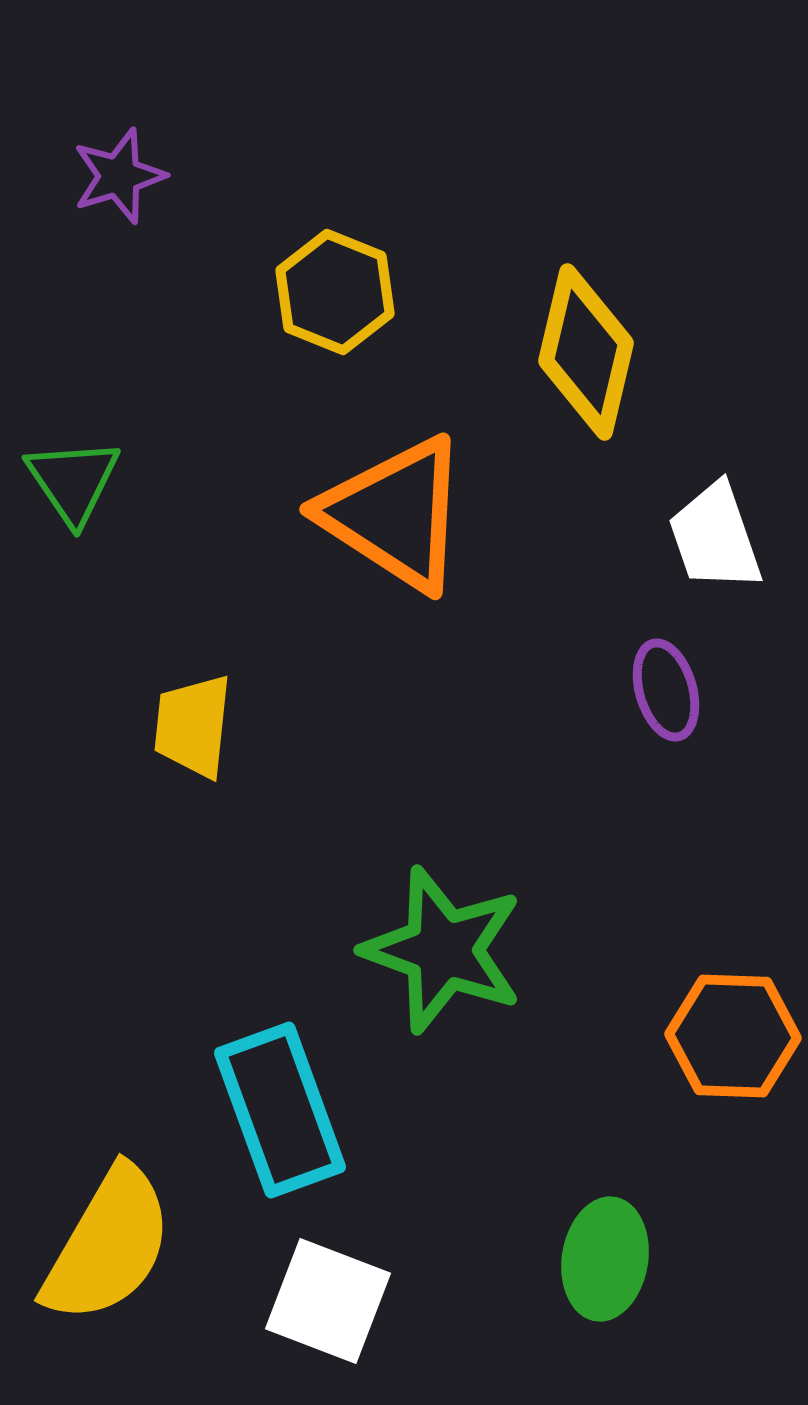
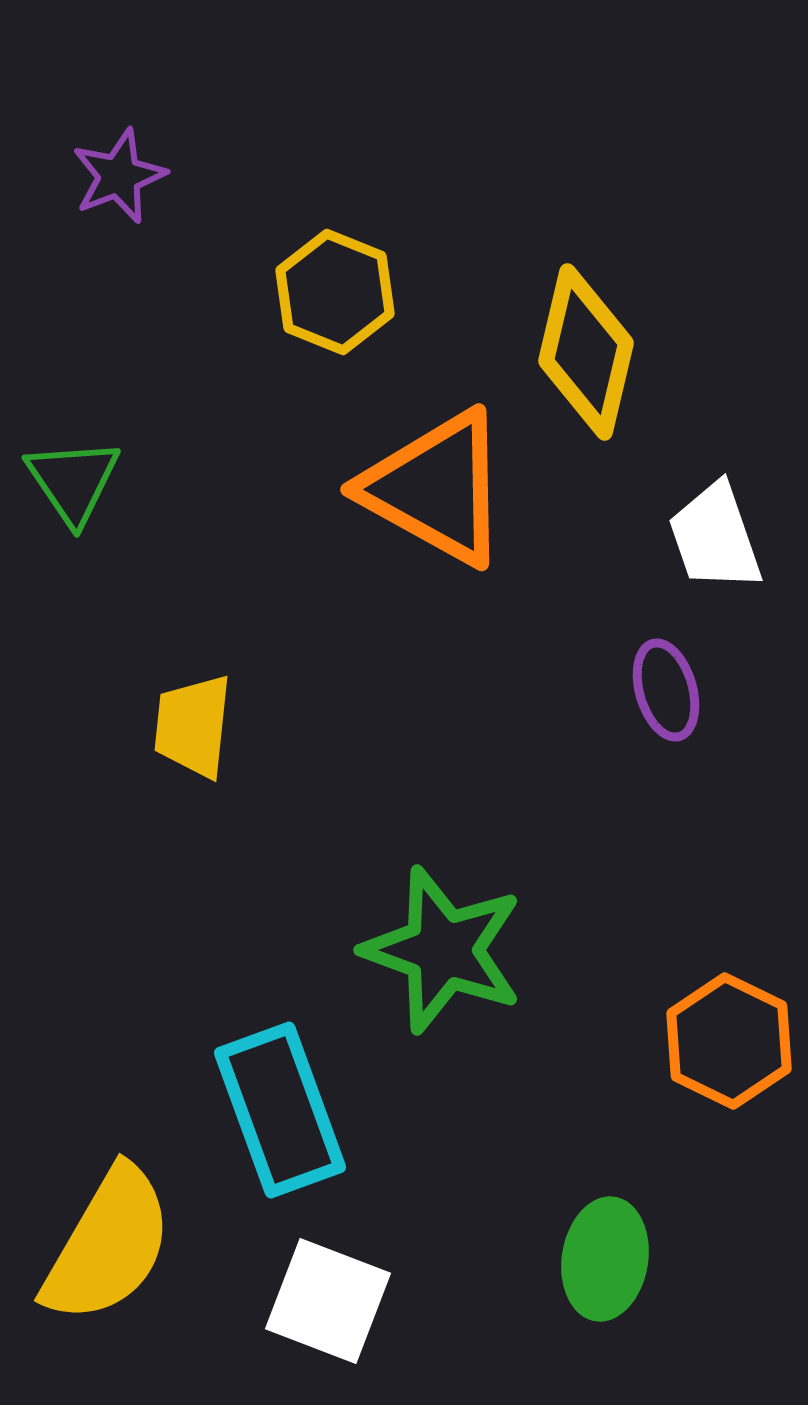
purple star: rotated 4 degrees counterclockwise
orange triangle: moved 41 px right, 26 px up; rotated 4 degrees counterclockwise
orange hexagon: moved 4 px left, 5 px down; rotated 24 degrees clockwise
